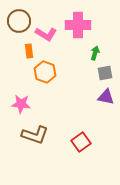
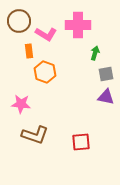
gray square: moved 1 px right, 1 px down
red square: rotated 30 degrees clockwise
